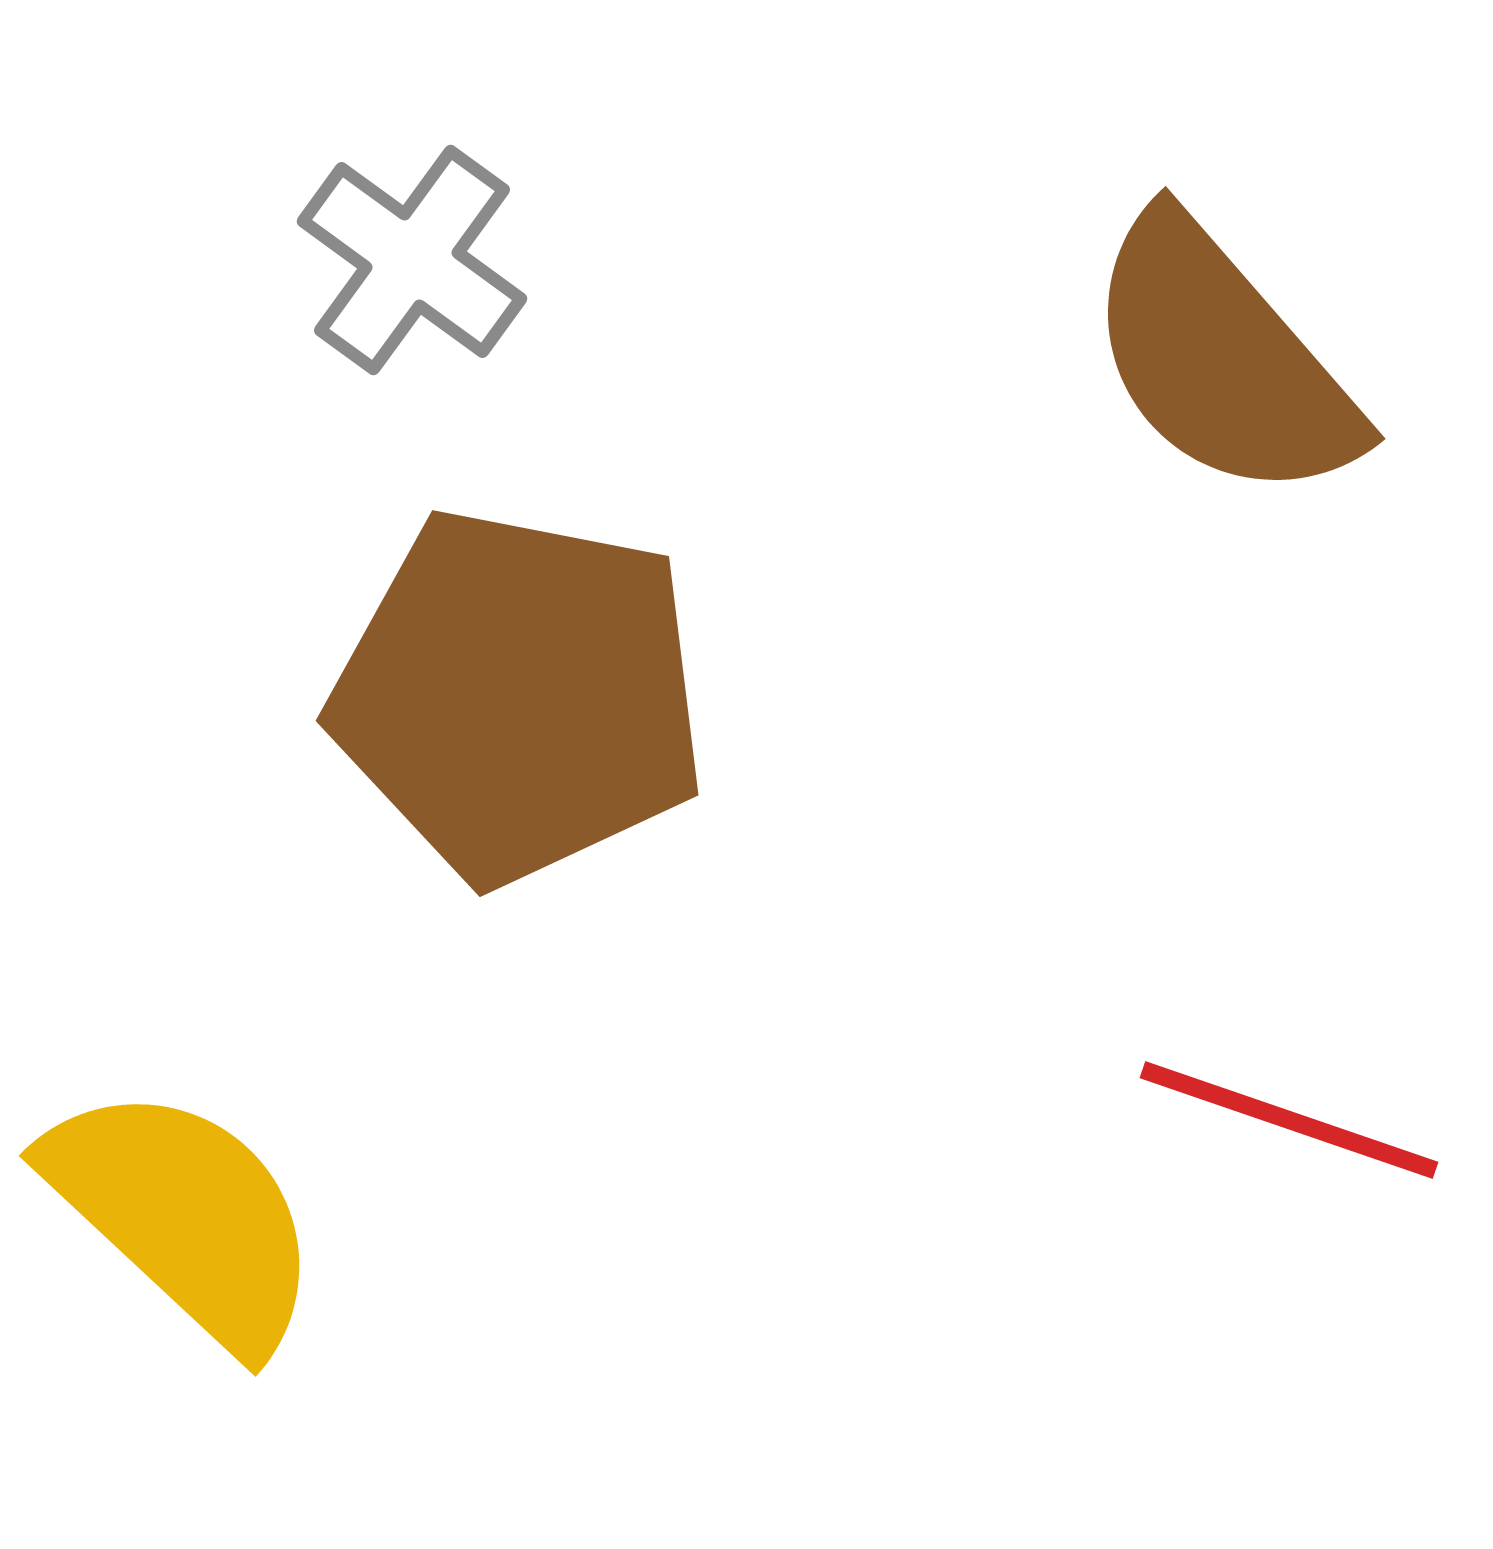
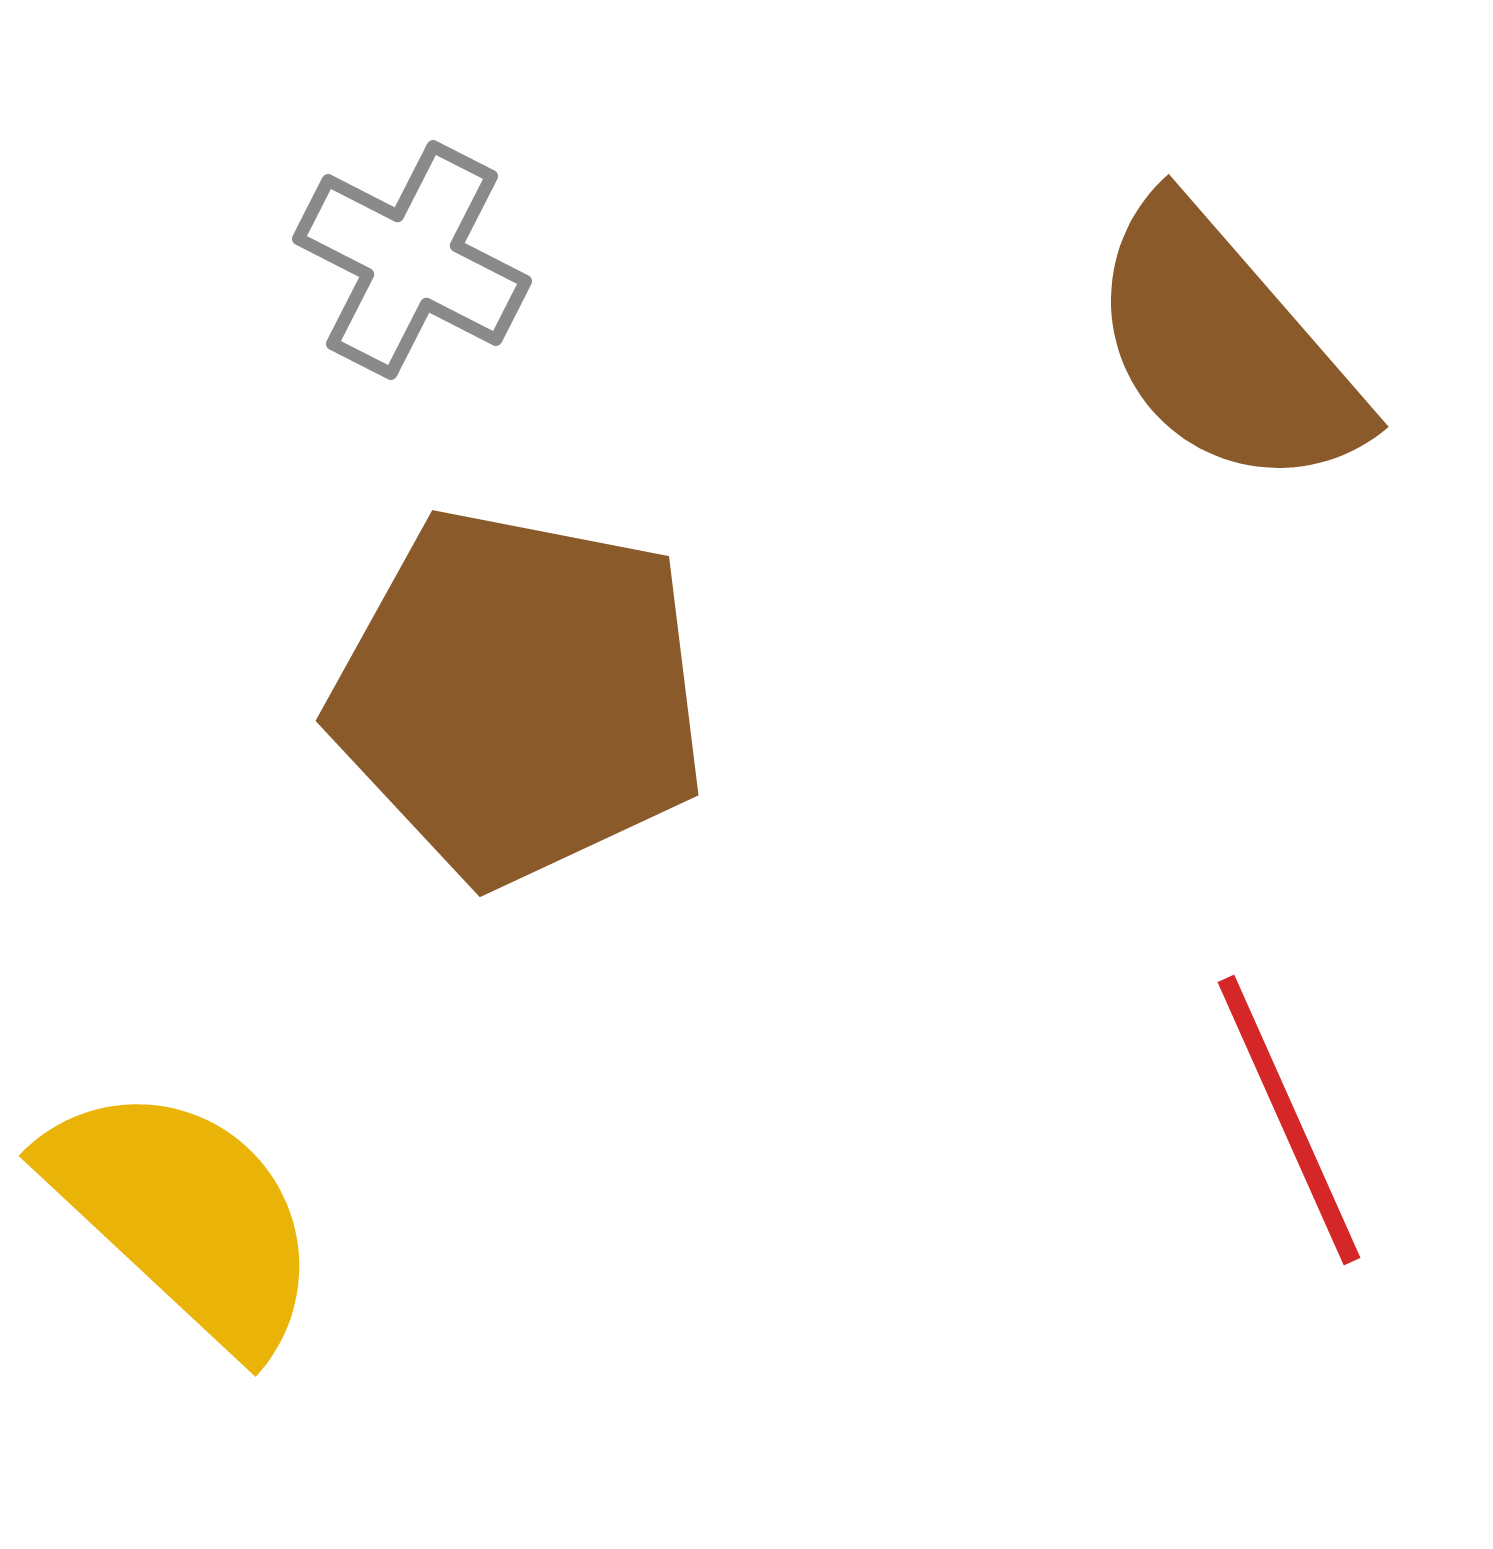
gray cross: rotated 9 degrees counterclockwise
brown semicircle: moved 3 px right, 12 px up
red line: rotated 47 degrees clockwise
